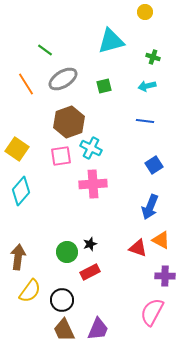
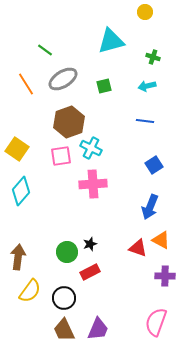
black circle: moved 2 px right, 2 px up
pink semicircle: moved 4 px right, 10 px down; rotated 8 degrees counterclockwise
